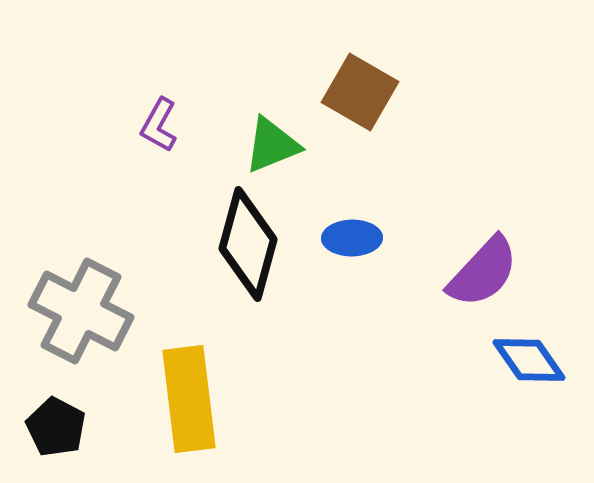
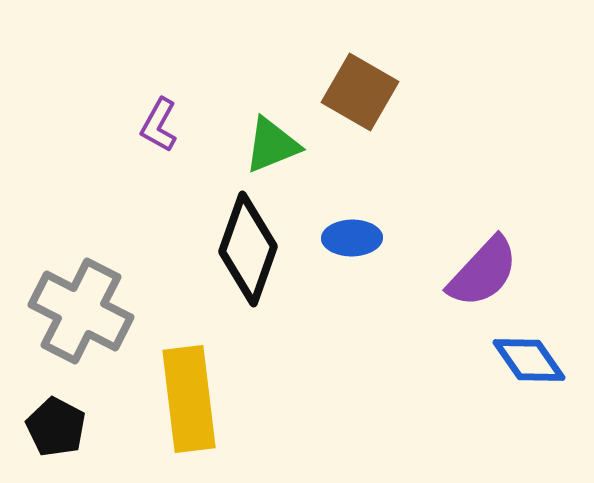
black diamond: moved 5 px down; rotated 4 degrees clockwise
